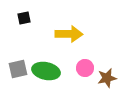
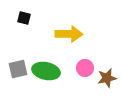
black square: rotated 24 degrees clockwise
